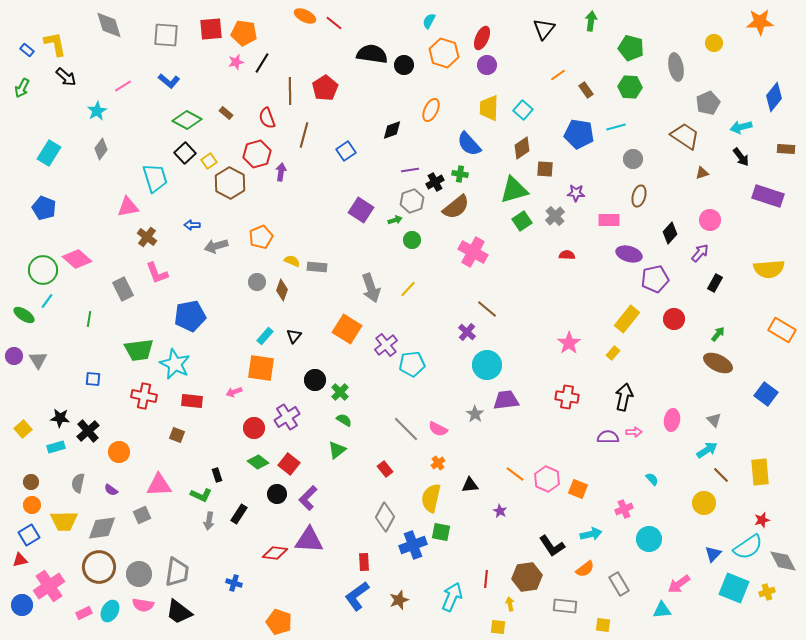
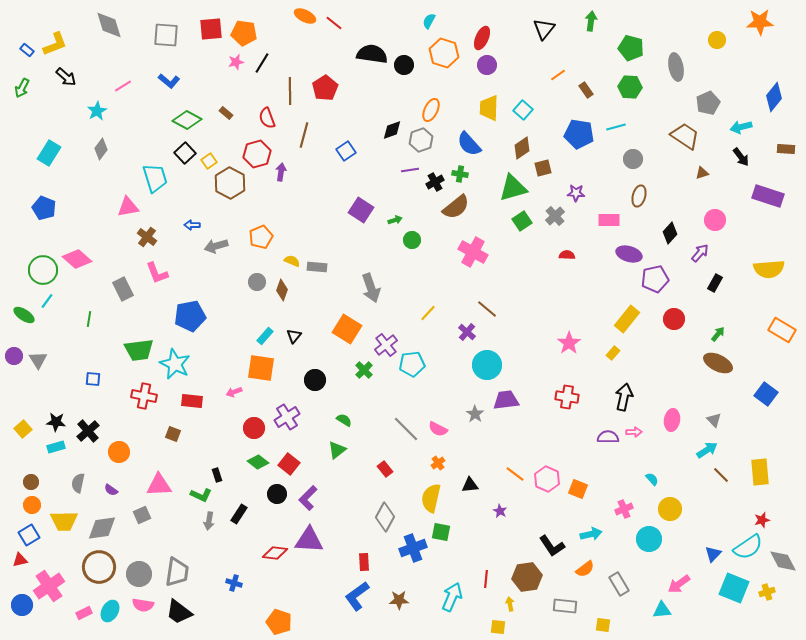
yellow circle at (714, 43): moved 3 px right, 3 px up
yellow L-shape at (55, 44): rotated 80 degrees clockwise
brown square at (545, 169): moved 2 px left, 1 px up; rotated 18 degrees counterclockwise
green triangle at (514, 190): moved 1 px left, 2 px up
gray hexagon at (412, 201): moved 9 px right, 61 px up
pink circle at (710, 220): moved 5 px right
yellow line at (408, 289): moved 20 px right, 24 px down
green cross at (340, 392): moved 24 px right, 22 px up
black star at (60, 418): moved 4 px left, 4 px down
brown square at (177, 435): moved 4 px left, 1 px up
yellow circle at (704, 503): moved 34 px left, 6 px down
blue cross at (413, 545): moved 3 px down
brown star at (399, 600): rotated 18 degrees clockwise
